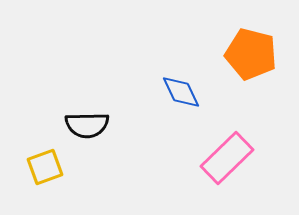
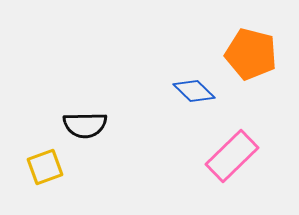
blue diamond: moved 13 px right, 1 px up; rotated 21 degrees counterclockwise
black semicircle: moved 2 px left
pink rectangle: moved 5 px right, 2 px up
